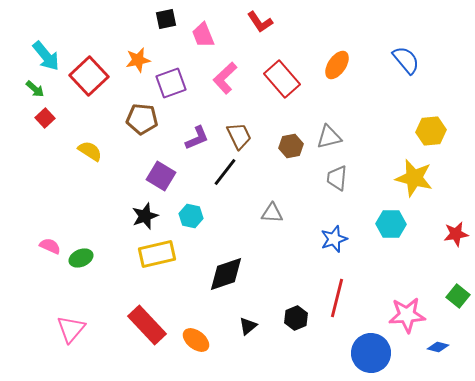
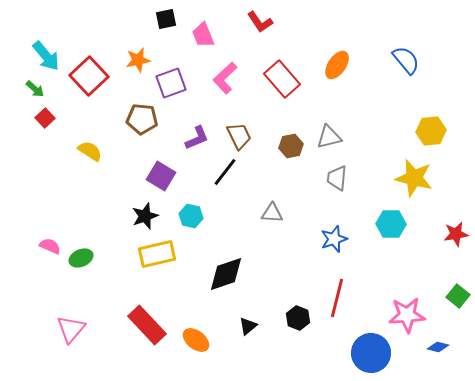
black hexagon at (296, 318): moved 2 px right; rotated 15 degrees counterclockwise
